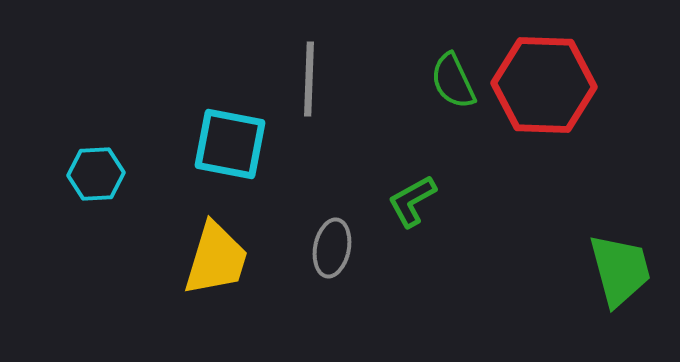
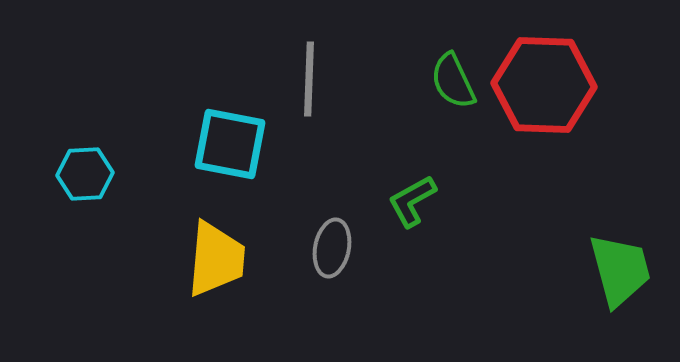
cyan hexagon: moved 11 px left
yellow trapezoid: rotated 12 degrees counterclockwise
